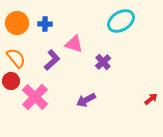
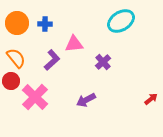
pink triangle: rotated 24 degrees counterclockwise
